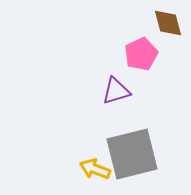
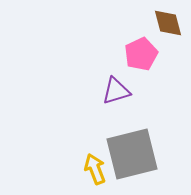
yellow arrow: rotated 48 degrees clockwise
